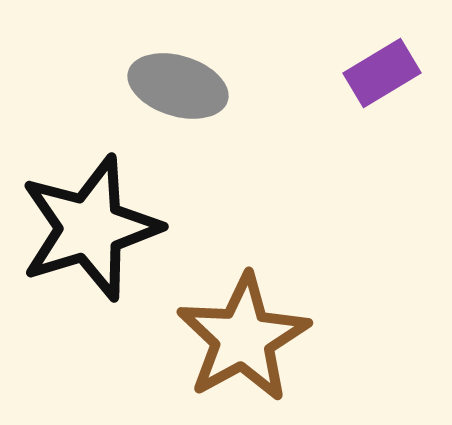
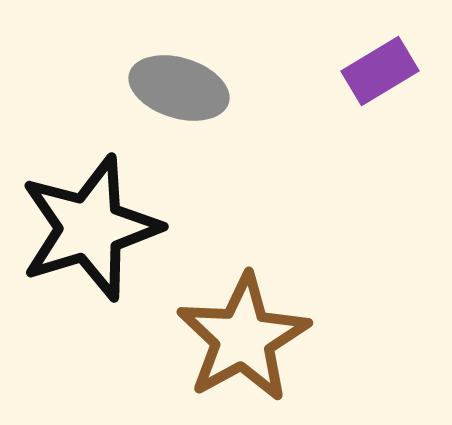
purple rectangle: moved 2 px left, 2 px up
gray ellipse: moved 1 px right, 2 px down
